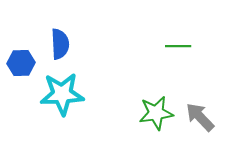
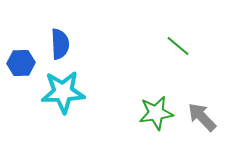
green line: rotated 40 degrees clockwise
cyan star: moved 1 px right, 2 px up
gray arrow: moved 2 px right
